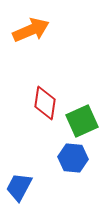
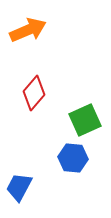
orange arrow: moved 3 px left
red diamond: moved 11 px left, 10 px up; rotated 32 degrees clockwise
green square: moved 3 px right, 1 px up
